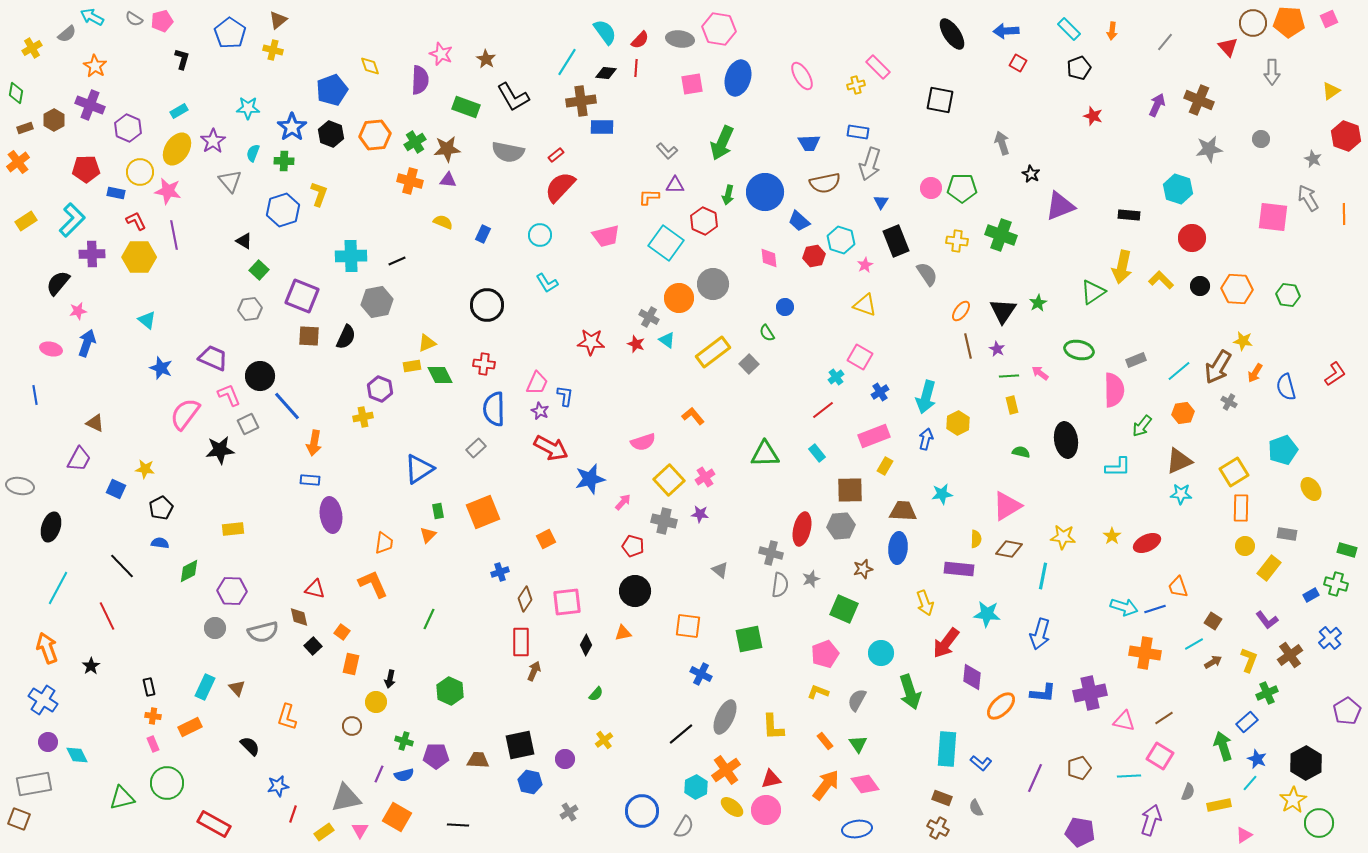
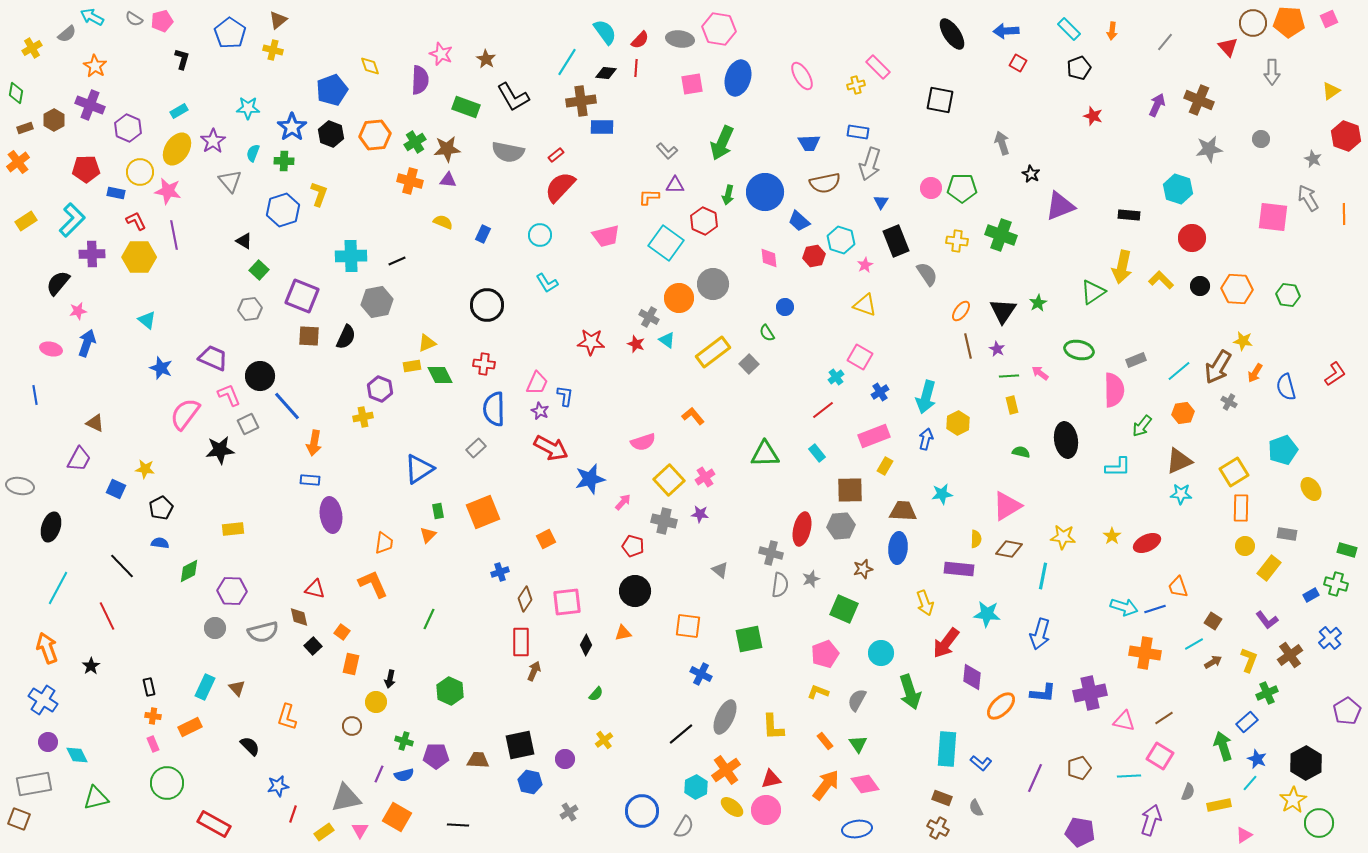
green triangle at (122, 798): moved 26 px left
